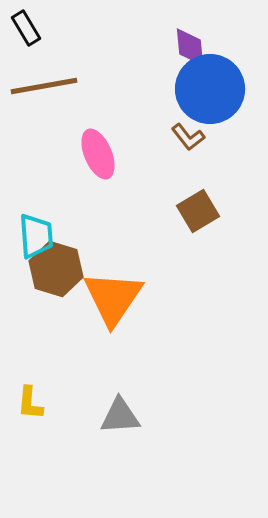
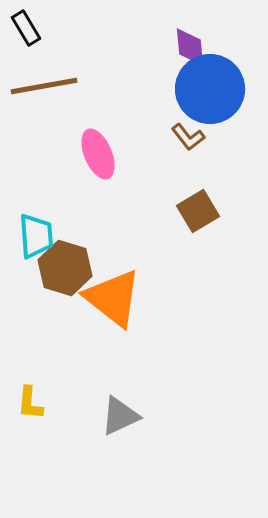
brown hexagon: moved 9 px right, 1 px up
orange triangle: rotated 26 degrees counterclockwise
gray triangle: rotated 21 degrees counterclockwise
